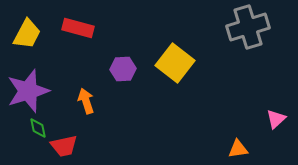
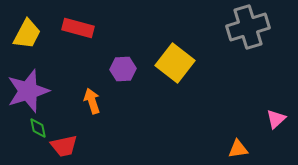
orange arrow: moved 6 px right
